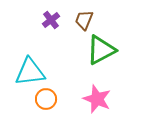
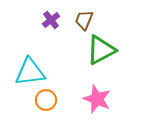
orange circle: moved 1 px down
